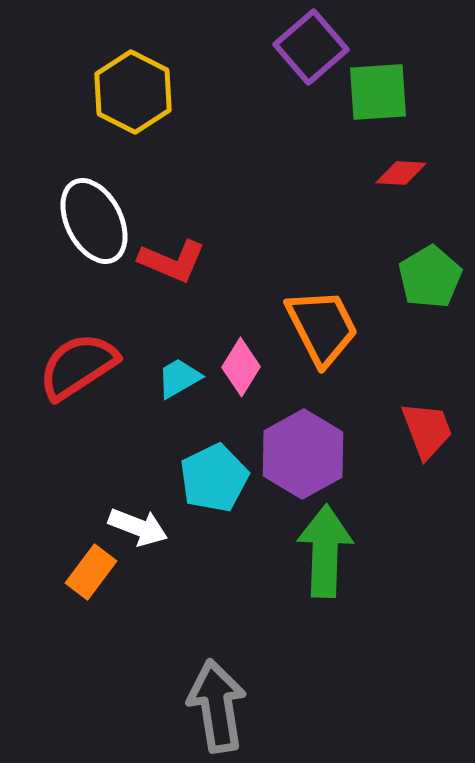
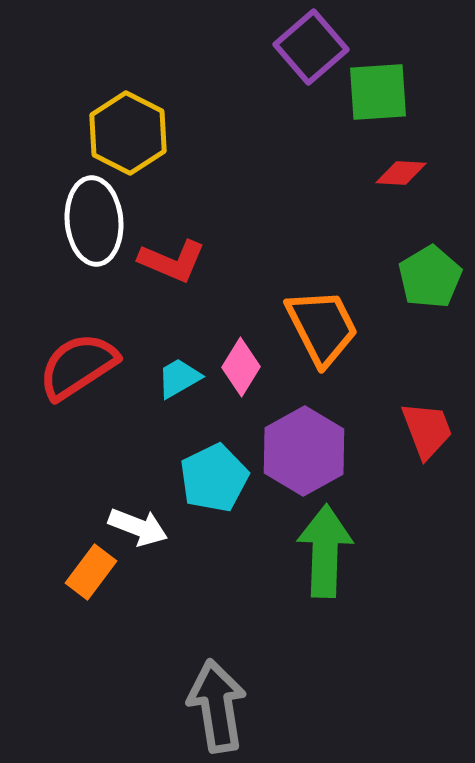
yellow hexagon: moved 5 px left, 41 px down
white ellipse: rotated 22 degrees clockwise
purple hexagon: moved 1 px right, 3 px up
